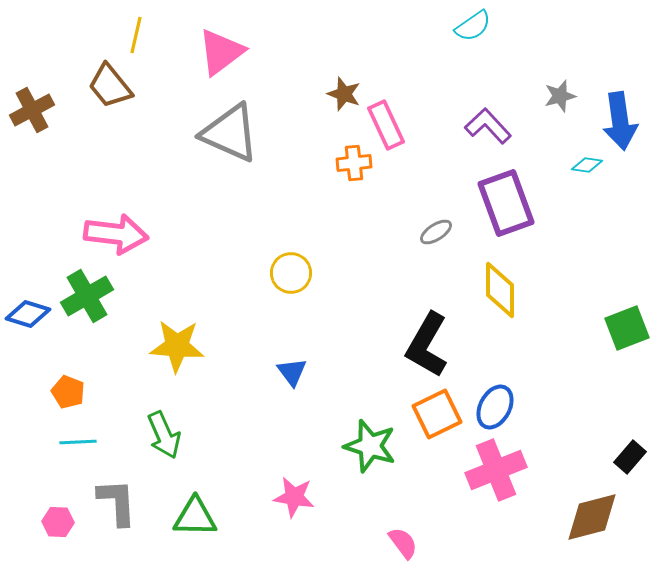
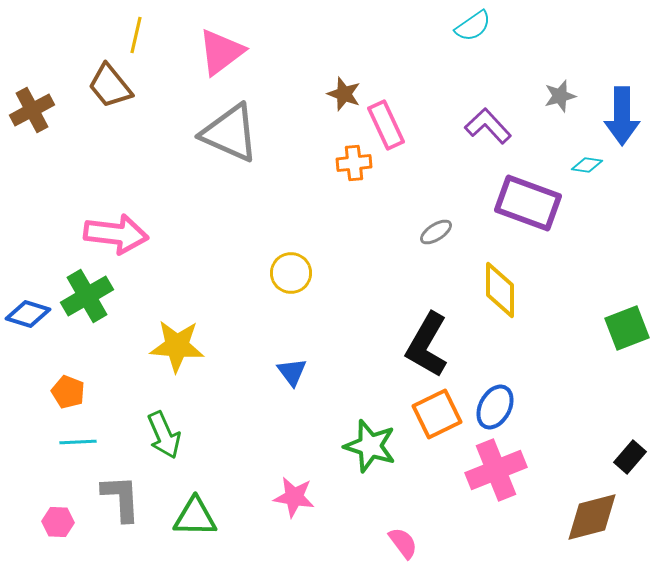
blue arrow: moved 2 px right, 5 px up; rotated 8 degrees clockwise
purple rectangle: moved 22 px right; rotated 50 degrees counterclockwise
gray L-shape: moved 4 px right, 4 px up
